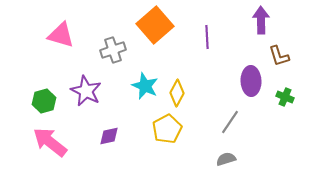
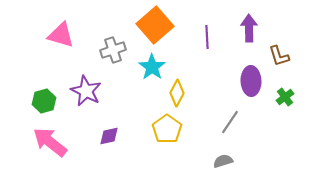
purple arrow: moved 12 px left, 8 px down
cyan star: moved 7 px right, 19 px up; rotated 12 degrees clockwise
green cross: rotated 30 degrees clockwise
yellow pentagon: rotated 8 degrees counterclockwise
gray semicircle: moved 3 px left, 2 px down
